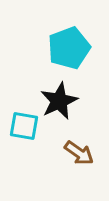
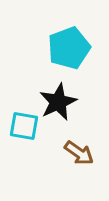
black star: moved 1 px left, 1 px down
